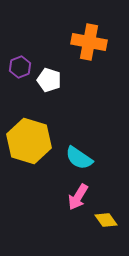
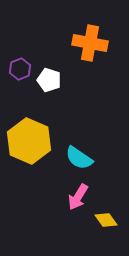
orange cross: moved 1 px right, 1 px down
purple hexagon: moved 2 px down
yellow hexagon: rotated 6 degrees clockwise
